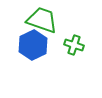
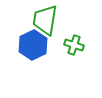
green trapezoid: moved 3 px right; rotated 100 degrees counterclockwise
